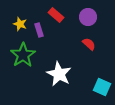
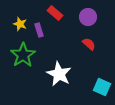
red rectangle: moved 1 px left, 2 px up
